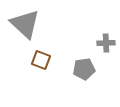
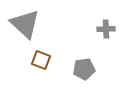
gray cross: moved 14 px up
